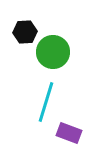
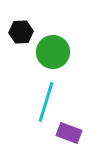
black hexagon: moved 4 px left
